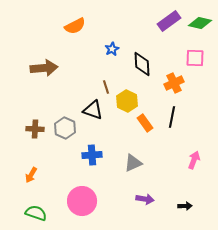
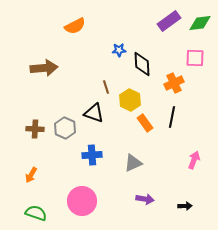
green diamond: rotated 20 degrees counterclockwise
blue star: moved 7 px right, 1 px down; rotated 24 degrees clockwise
yellow hexagon: moved 3 px right, 1 px up
black triangle: moved 1 px right, 3 px down
